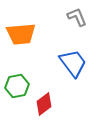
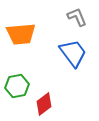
blue trapezoid: moved 10 px up
